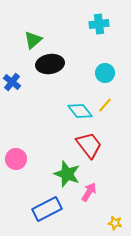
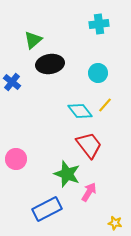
cyan circle: moved 7 px left
